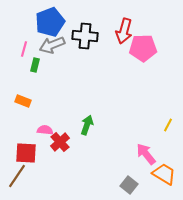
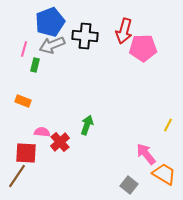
pink semicircle: moved 3 px left, 2 px down
